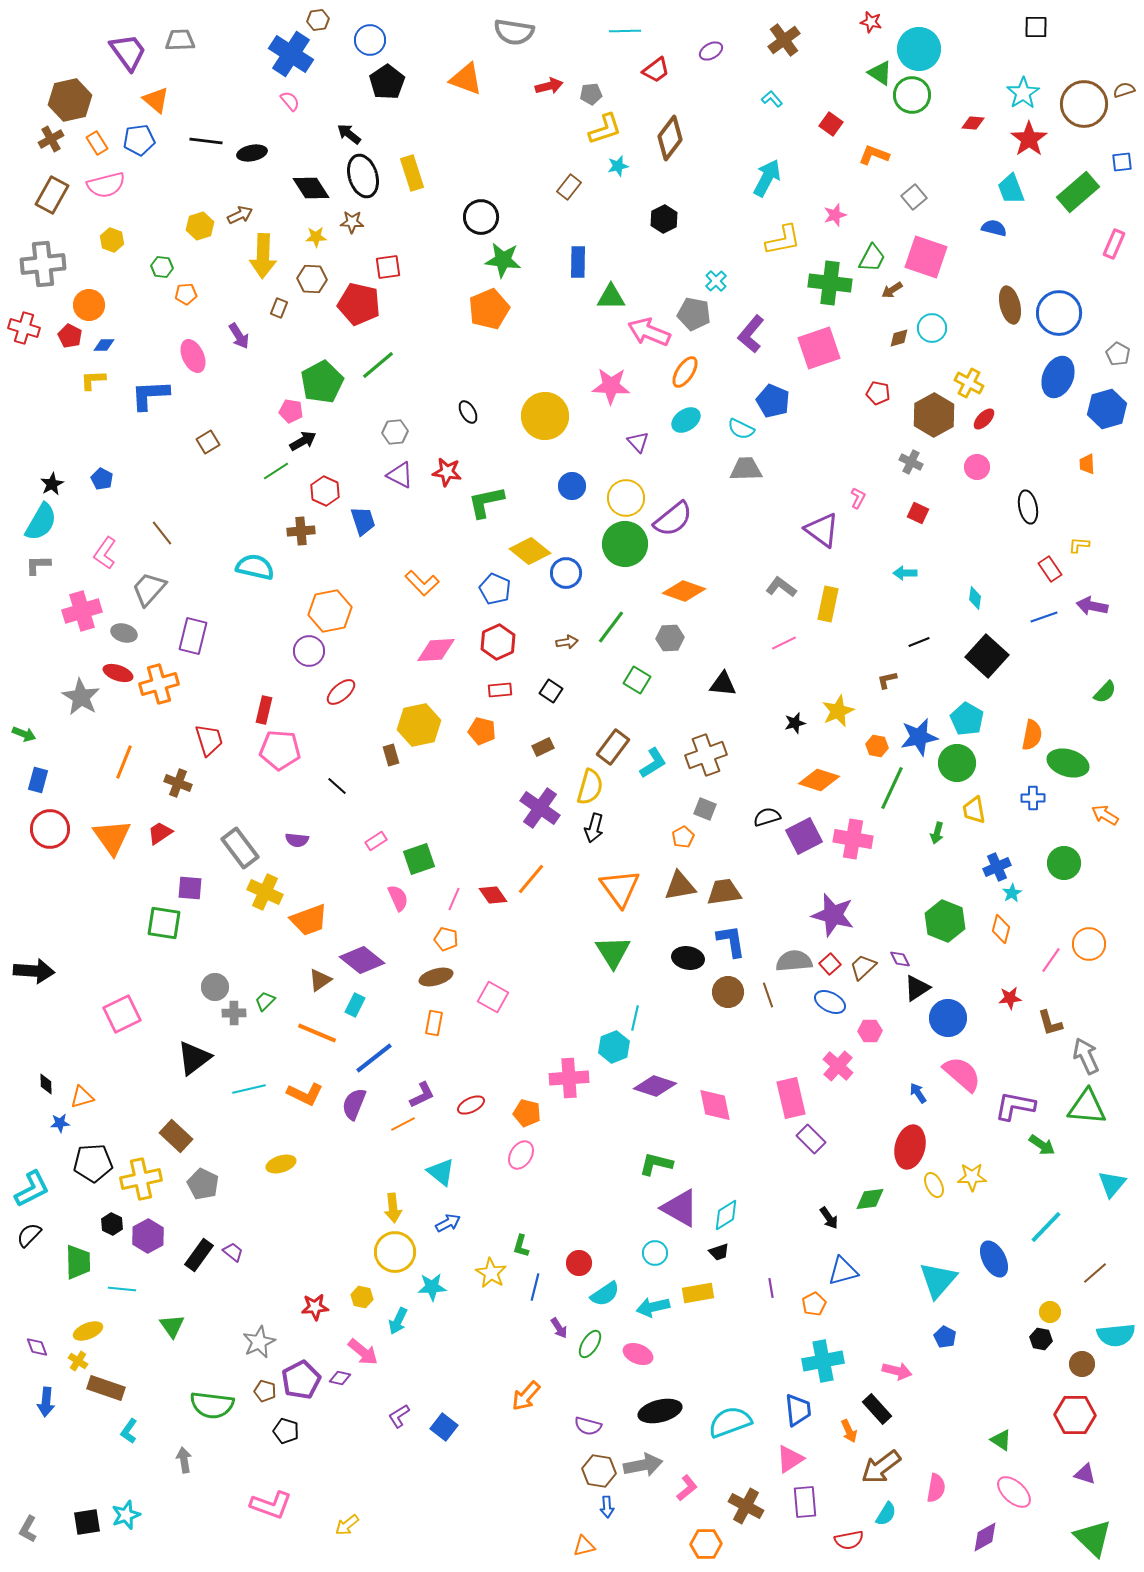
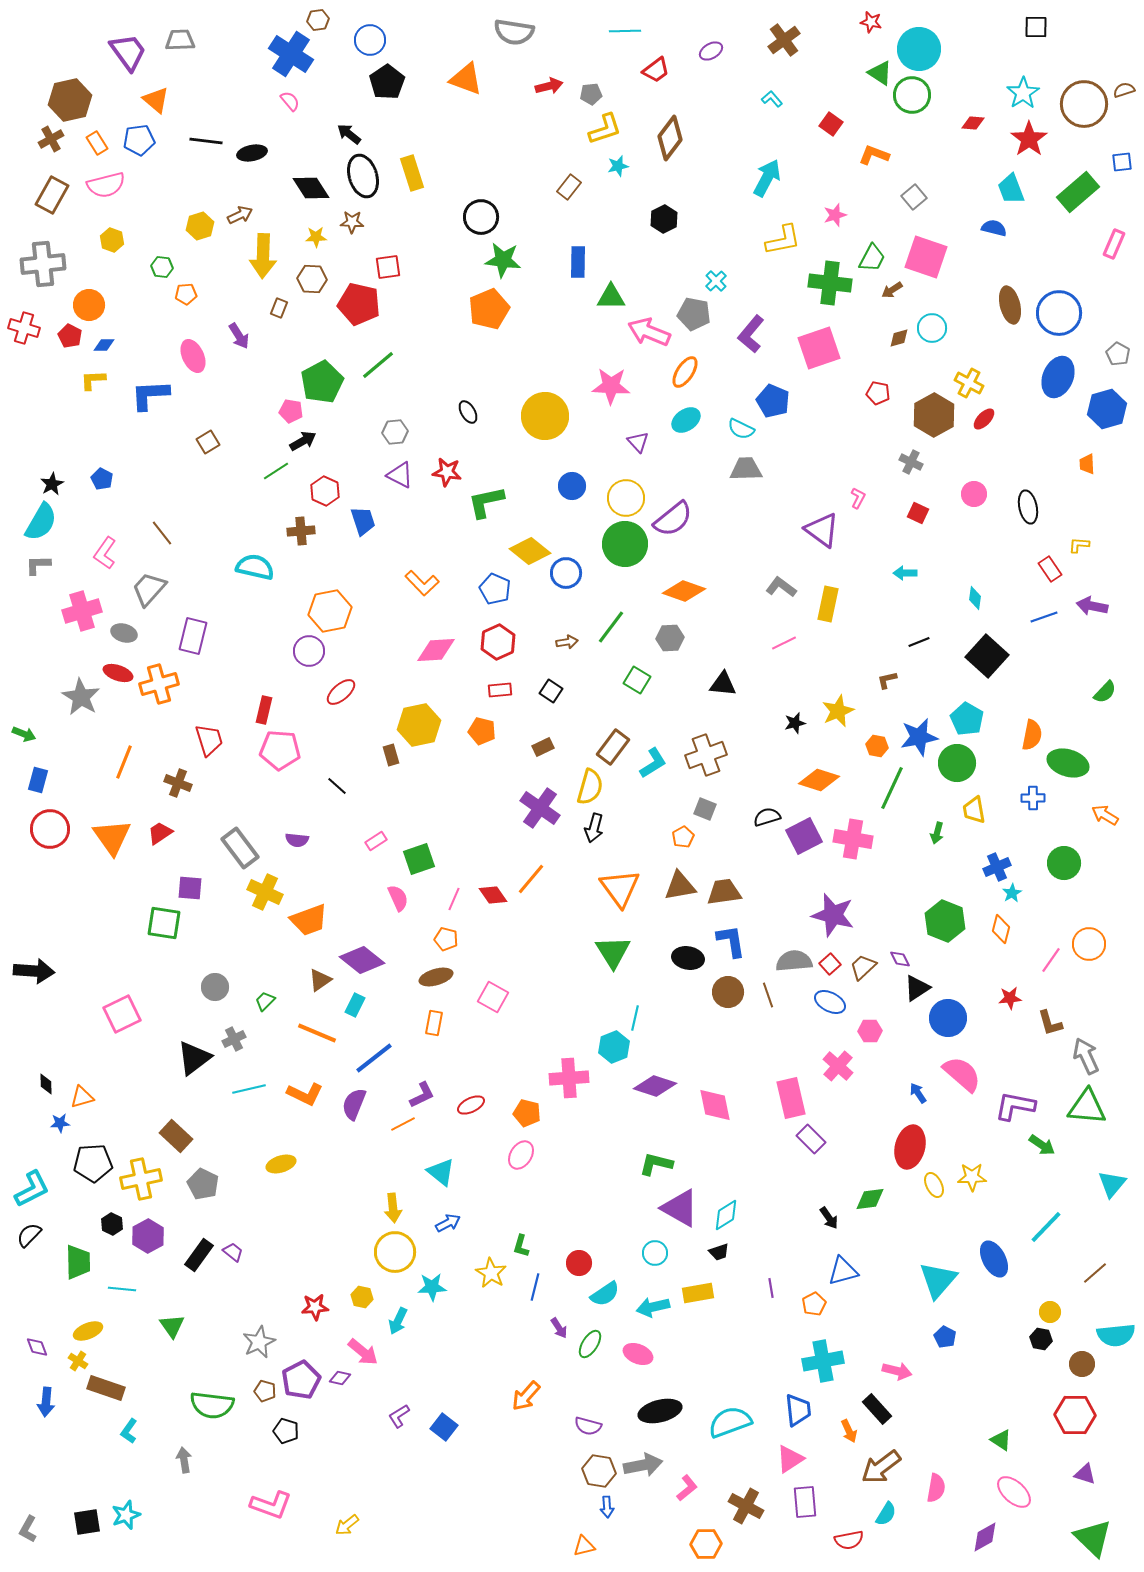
pink circle at (977, 467): moved 3 px left, 27 px down
gray cross at (234, 1013): moved 26 px down; rotated 25 degrees counterclockwise
